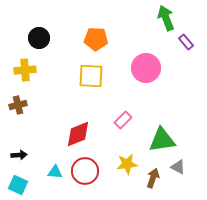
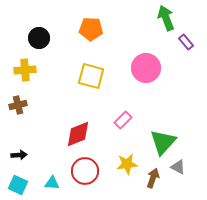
orange pentagon: moved 5 px left, 10 px up
yellow square: rotated 12 degrees clockwise
green triangle: moved 1 px right, 2 px down; rotated 40 degrees counterclockwise
cyan triangle: moved 3 px left, 11 px down
